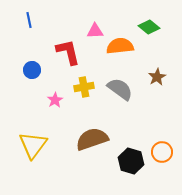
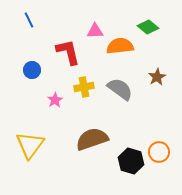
blue line: rotated 14 degrees counterclockwise
green diamond: moved 1 px left
yellow triangle: moved 3 px left
orange circle: moved 3 px left
